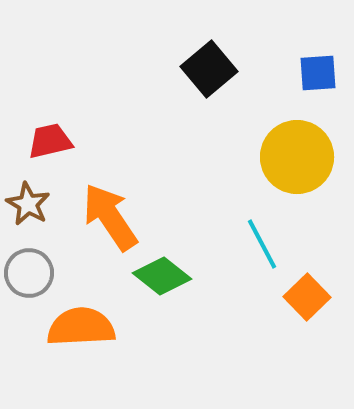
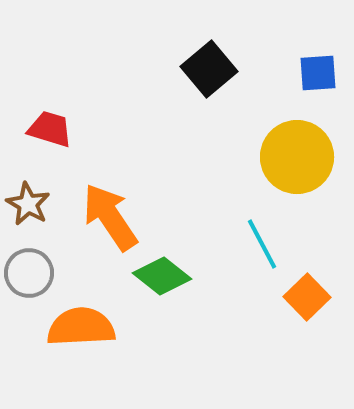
red trapezoid: moved 12 px up; rotated 30 degrees clockwise
